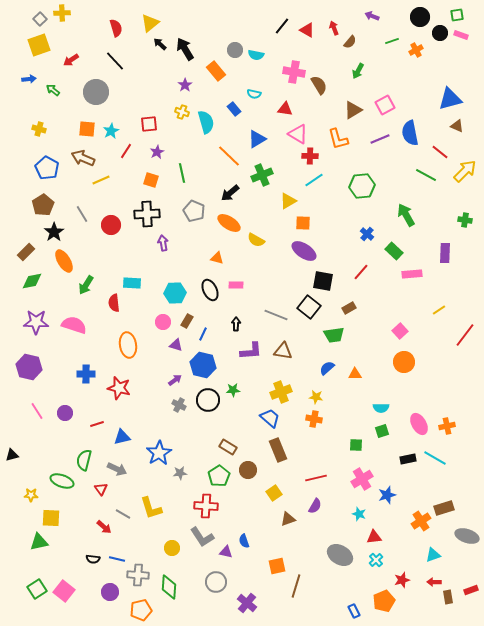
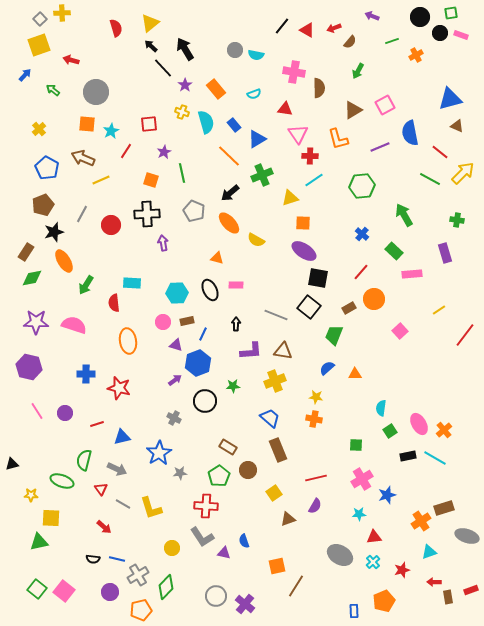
green square at (457, 15): moved 6 px left, 2 px up
red arrow at (334, 28): rotated 88 degrees counterclockwise
black arrow at (160, 44): moved 9 px left, 2 px down
orange cross at (416, 50): moved 5 px down
red arrow at (71, 60): rotated 49 degrees clockwise
black line at (115, 61): moved 48 px right, 7 px down
orange rectangle at (216, 71): moved 18 px down
blue arrow at (29, 79): moved 4 px left, 4 px up; rotated 40 degrees counterclockwise
brown semicircle at (319, 85): moved 3 px down; rotated 30 degrees clockwise
cyan semicircle at (254, 94): rotated 32 degrees counterclockwise
blue rectangle at (234, 109): moved 16 px down
yellow cross at (39, 129): rotated 32 degrees clockwise
orange square at (87, 129): moved 5 px up
pink triangle at (298, 134): rotated 25 degrees clockwise
purple line at (380, 139): moved 8 px down
purple star at (157, 152): moved 7 px right
yellow arrow at (465, 171): moved 2 px left, 2 px down
green line at (426, 175): moved 4 px right, 4 px down
yellow triangle at (288, 201): moved 2 px right, 3 px up; rotated 12 degrees clockwise
brown pentagon at (43, 205): rotated 10 degrees clockwise
gray line at (82, 214): rotated 60 degrees clockwise
green arrow at (406, 215): moved 2 px left
green cross at (465, 220): moved 8 px left
orange ellipse at (229, 223): rotated 15 degrees clockwise
black star at (54, 232): rotated 18 degrees clockwise
blue cross at (367, 234): moved 5 px left
brown rectangle at (26, 252): rotated 12 degrees counterclockwise
purple rectangle at (445, 253): rotated 18 degrees counterclockwise
green diamond at (32, 281): moved 3 px up
black square at (323, 281): moved 5 px left, 3 px up
cyan hexagon at (175, 293): moved 2 px right
brown rectangle at (187, 321): rotated 48 degrees clockwise
green trapezoid at (334, 335): rotated 120 degrees clockwise
orange ellipse at (128, 345): moved 4 px up
orange circle at (404, 362): moved 30 px left, 63 px up
blue hexagon at (203, 365): moved 5 px left, 2 px up; rotated 25 degrees clockwise
green star at (233, 390): moved 4 px up
yellow cross at (281, 392): moved 6 px left, 11 px up
black circle at (208, 400): moved 3 px left, 1 px down
gray cross at (179, 405): moved 5 px left, 13 px down
cyan semicircle at (381, 408): rotated 98 degrees clockwise
orange cross at (447, 426): moved 3 px left, 4 px down; rotated 28 degrees counterclockwise
green square at (382, 431): moved 8 px right; rotated 16 degrees counterclockwise
black triangle at (12, 455): moved 9 px down
black rectangle at (408, 459): moved 3 px up
gray line at (123, 514): moved 10 px up
cyan star at (359, 514): rotated 24 degrees counterclockwise
purple triangle at (226, 552): moved 2 px left, 1 px down
cyan triangle at (433, 555): moved 4 px left, 3 px up
cyan cross at (376, 560): moved 3 px left, 2 px down
gray cross at (138, 575): rotated 35 degrees counterclockwise
red star at (402, 580): moved 10 px up
gray circle at (216, 582): moved 14 px down
brown line at (296, 586): rotated 15 degrees clockwise
green diamond at (169, 587): moved 3 px left; rotated 40 degrees clockwise
green square at (37, 589): rotated 18 degrees counterclockwise
purple cross at (247, 603): moved 2 px left, 1 px down
blue rectangle at (354, 611): rotated 24 degrees clockwise
